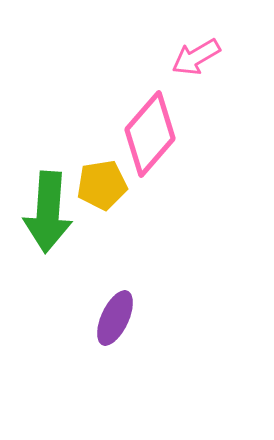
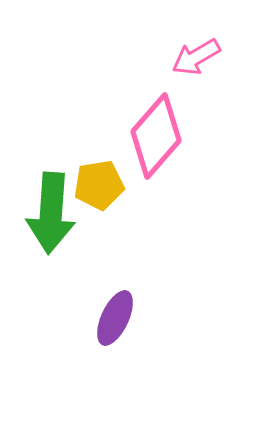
pink diamond: moved 6 px right, 2 px down
yellow pentagon: moved 3 px left
green arrow: moved 3 px right, 1 px down
